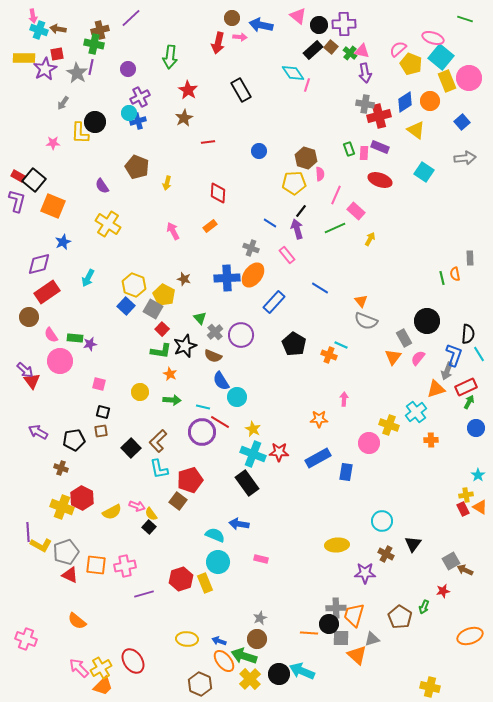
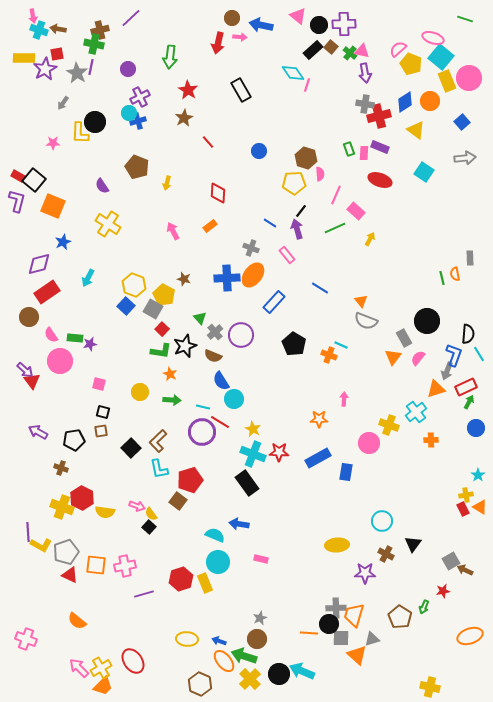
red line at (208, 142): rotated 56 degrees clockwise
cyan circle at (237, 397): moved 3 px left, 2 px down
yellow semicircle at (112, 512): moved 7 px left; rotated 36 degrees clockwise
